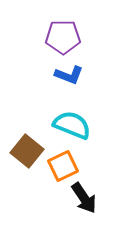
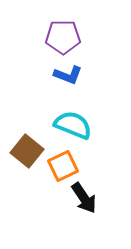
blue L-shape: moved 1 px left
cyan semicircle: moved 1 px right
